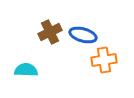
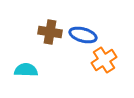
brown cross: rotated 35 degrees clockwise
orange cross: rotated 25 degrees counterclockwise
